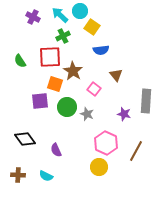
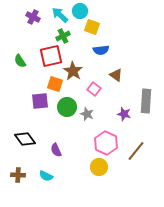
yellow square: rotated 14 degrees counterclockwise
red square: moved 1 px right, 1 px up; rotated 10 degrees counterclockwise
brown triangle: rotated 16 degrees counterclockwise
brown line: rotated 10 degrees clockwise
